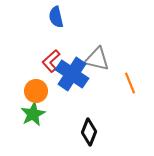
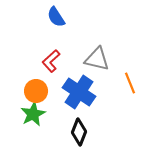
blue semicircle: rotated 20 degrees counterclockwise
blue cross: moved 7 px right, 18 px down
black diamond: moved 10 px left
